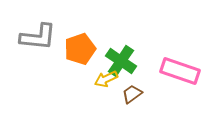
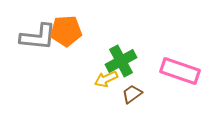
orange pentagon: moved 14 px left, 18 px up; rotated 16 degrees clockwise
green cross: rotated 28 degrees clockwise
